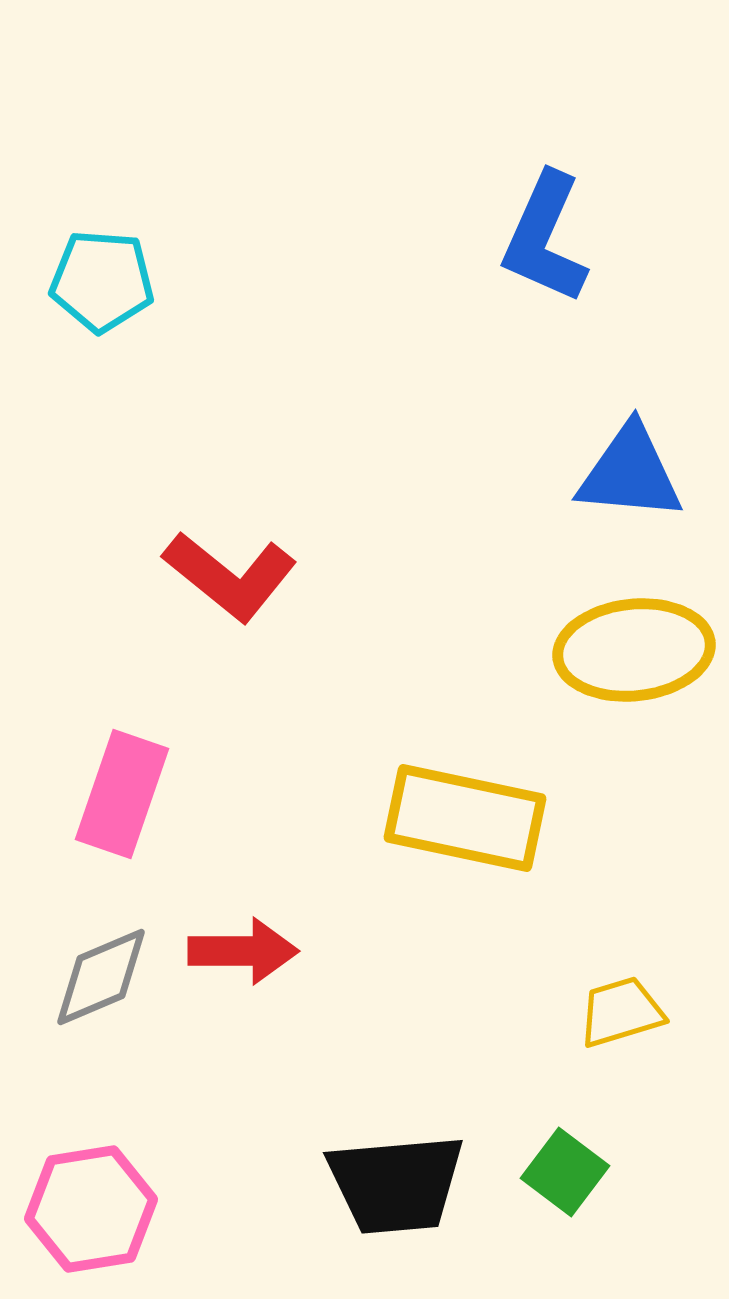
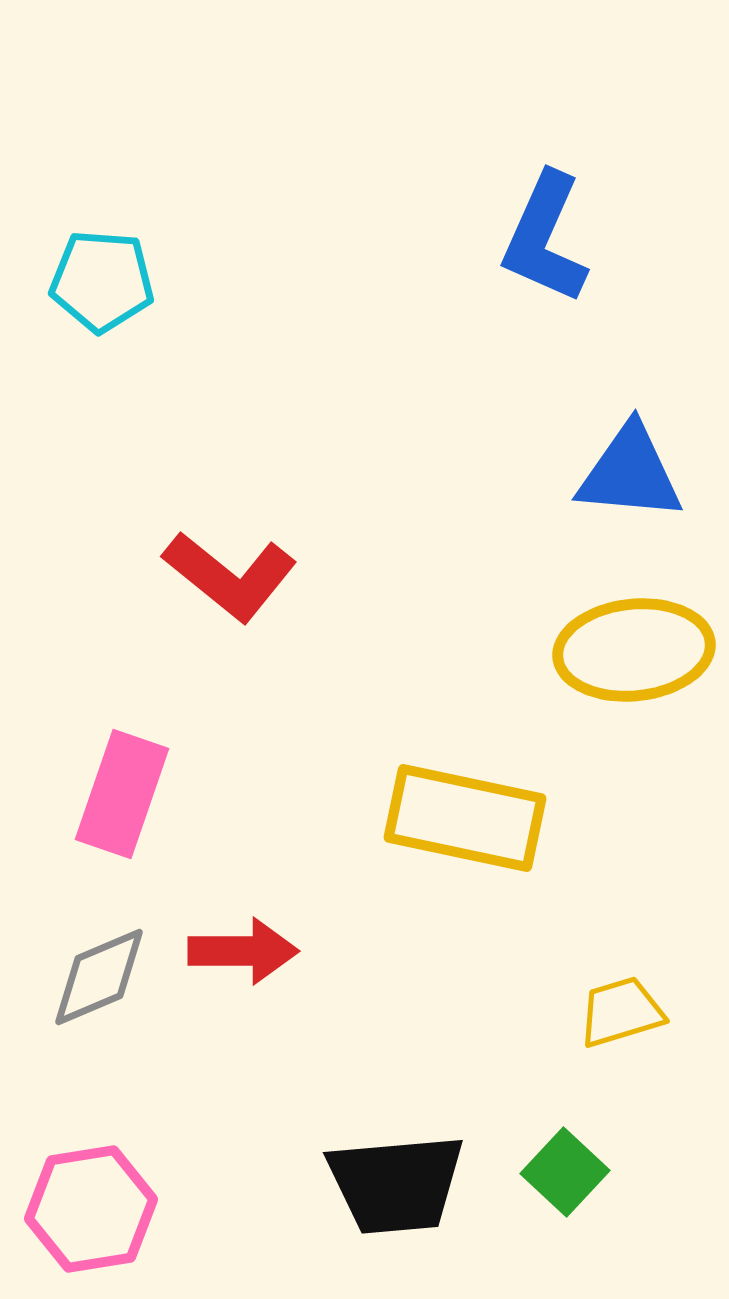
gray diamond: moved 2 px left
green square: rotated 6 degrees clockwise
